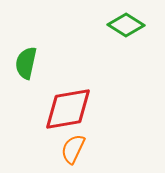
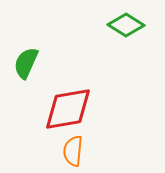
green semicircle: rotated 12 degrees clockwise
orange semicircle: moved 2 px down; rotated 20 degrees counterclockwise
